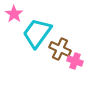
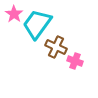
cyan trapezoid: moved 9 px up
brown cross: moved 4 px left, 2 px up
